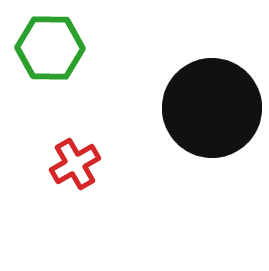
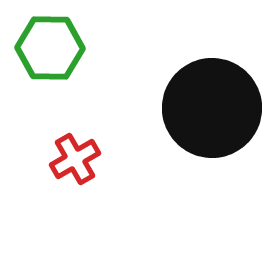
red cross: moved 5 px up
